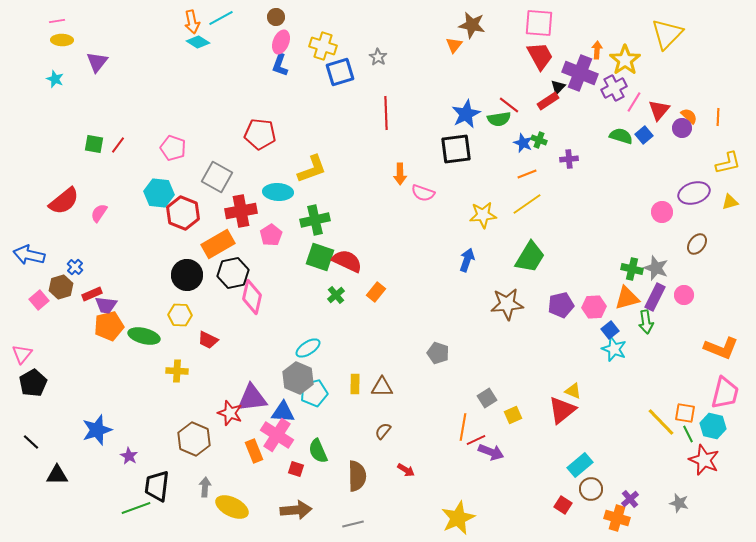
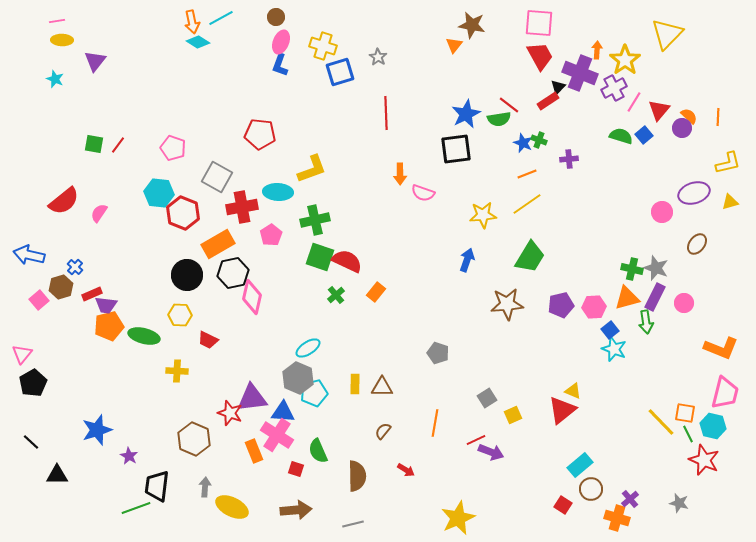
purple triangle at (97, 62): moved 2 px left, 1 px up
red cross at (241, 211): moved 1 px right, 4 px up
pink circle at (684, 295): moved 8 px down
orange line at (463, 427): moved 28 px left, 4 px up
